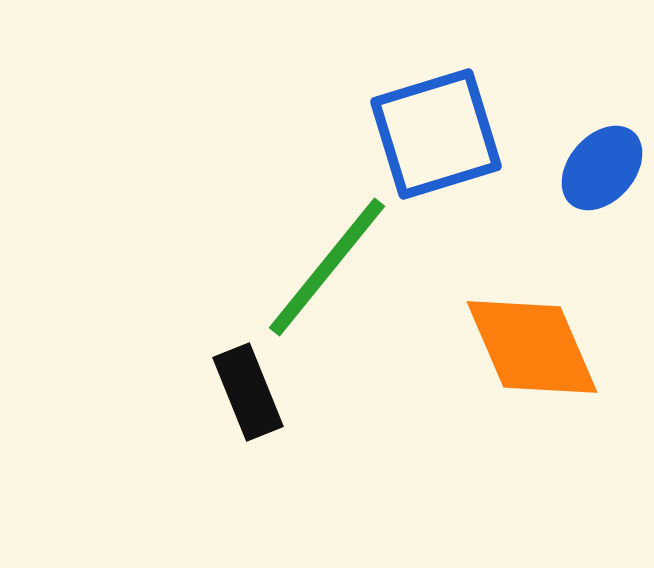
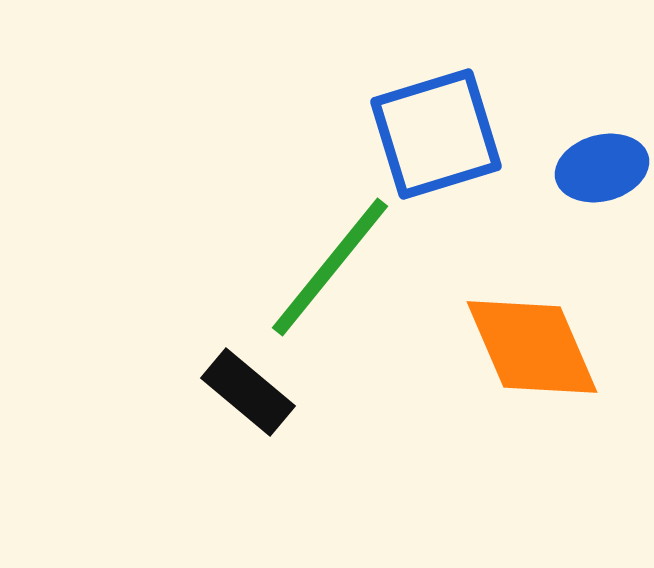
blue ellipse: rotated 34 degrees clockwise
green line: moved 3 px right
black rectangle: rotated 28 degrees counterclockwise
